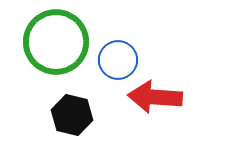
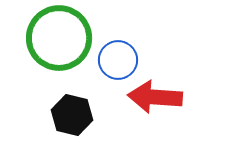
green circle: moved 3 px right, 4 px up
